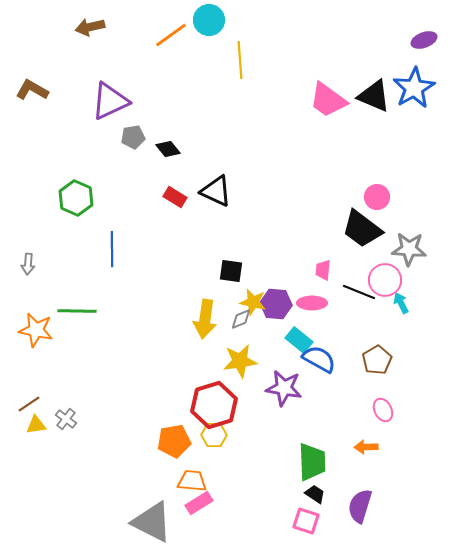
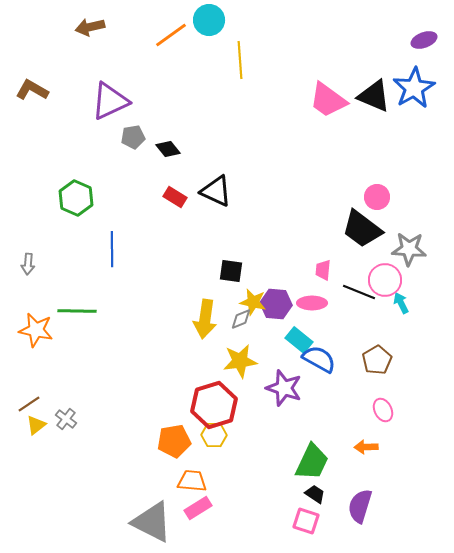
purple star at (284, 388): rotated 9 degrees clockwise
yellow triangle at (36, 425): rotated 30 degrees counterclockwise
green trapezoid at (312, 462): rotated 27 degrees clockwise
pink rectangle at (199, 503): moved 1 px left, 5 px down
